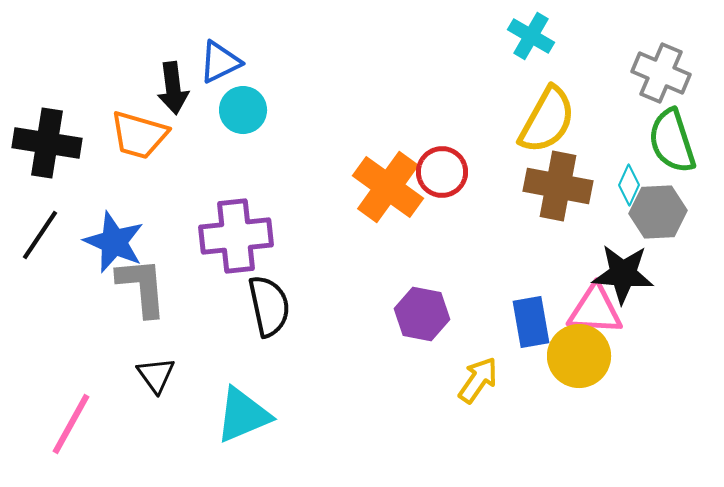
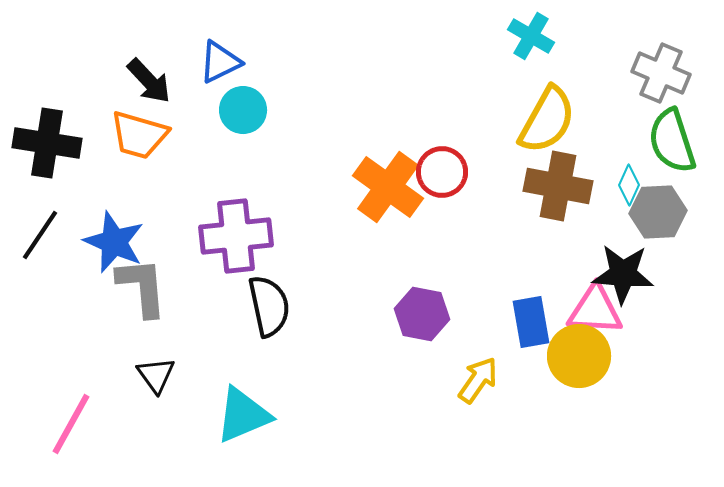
black arrow: moved 24 px left, 7 px up; rotated 36 degrees counterclockwise
